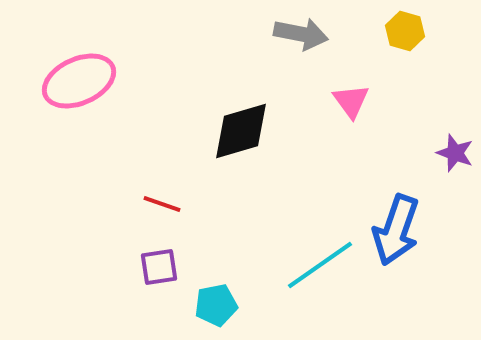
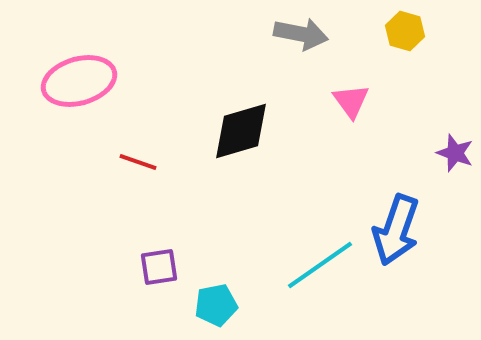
pink ellipse: rotated 8 degrees clockwise
red line: moved 24 px left, 42 px up
